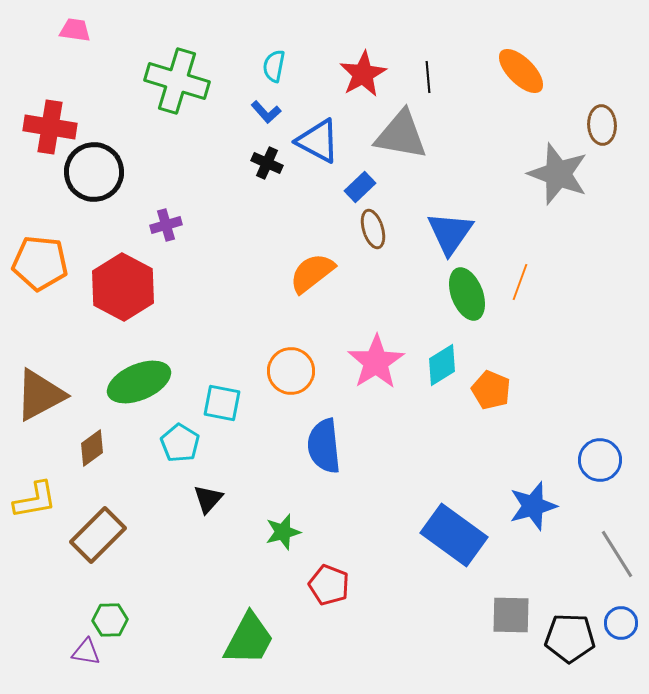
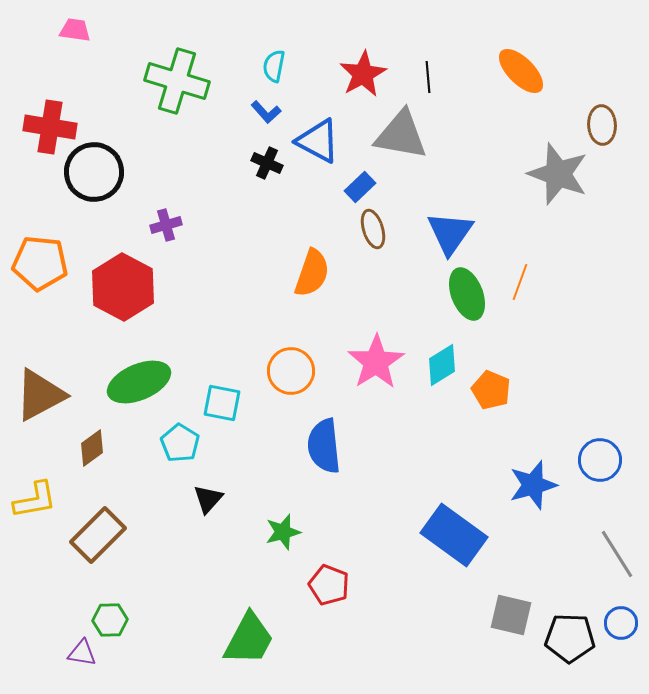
orange semicircle at (312, 273): rotated 147 degrees clockwise
blue star at (533, 506): moved 21 px up
gray square at (511, 615): rotated 12 degrees clockwise
purple triangle at (86, 652): moved 4 px left, 1 px down
